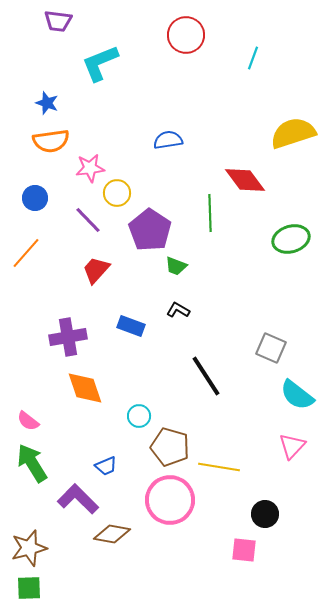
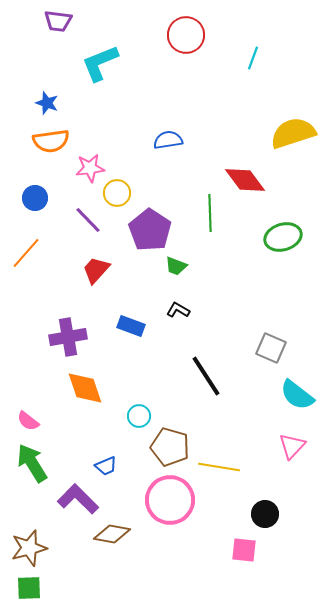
green ellipse: moved 8 px left, 2 px up
